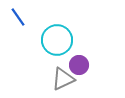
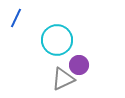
blue line: moved 2 px left, 1 px down; rotated 60 degrees clockwise
